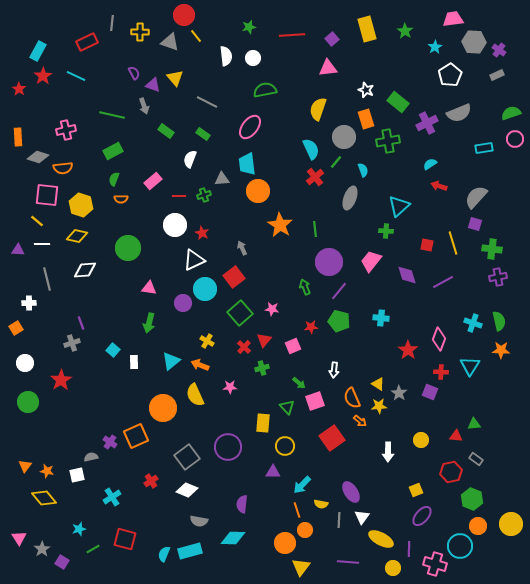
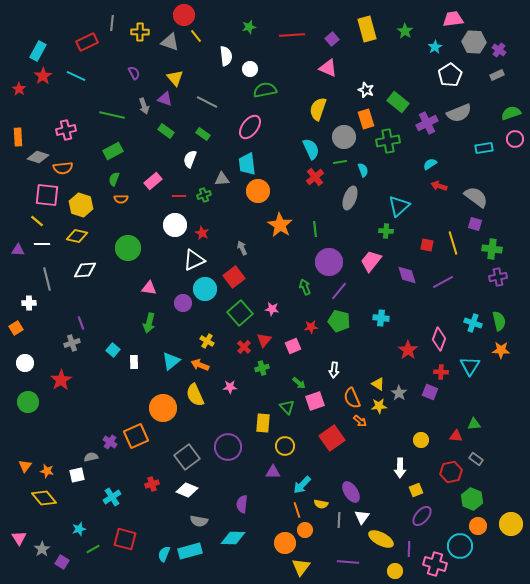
white circle at (253, 58): moved 3 px left, 11 px down
pink triangle at (328, 68): rotated 30 degrees clockwise
purple triangle at (153, 85): moved 12 px right, 14 px down
green line at (336, 162): moved 4 px right; rotated 40 degrees clockwise
gray semicircle at (476, 197): rotated 85 degrees clockwise
white arrow at (388, 452): moved 12 px right, 16 px down
red cross at (151, 481): moved 1 px right, 3 px down; rotated 16 degrees clockwise
yellow circle at (393, 568): moved 2 px right, 3 px down
